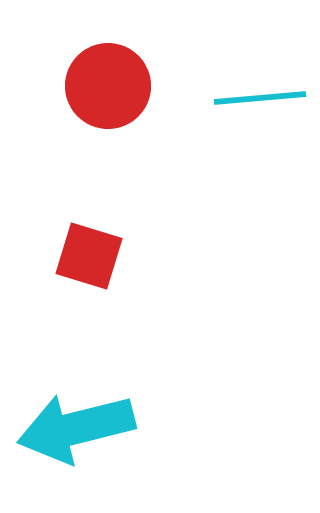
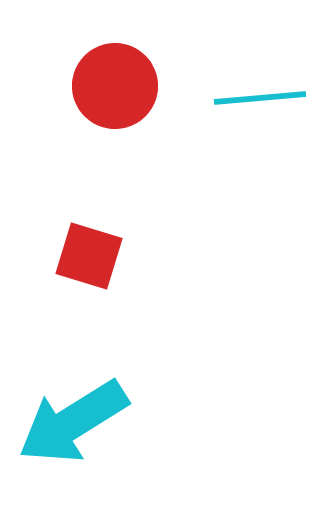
red circle: moved 7 px right
cyan arrow: moved 3 px left, 6 px up; rotated 18 degrees counterclockwise
